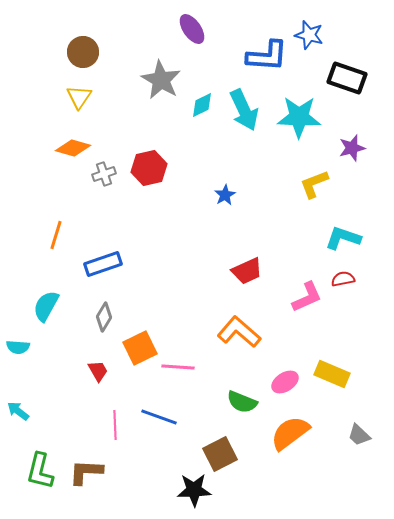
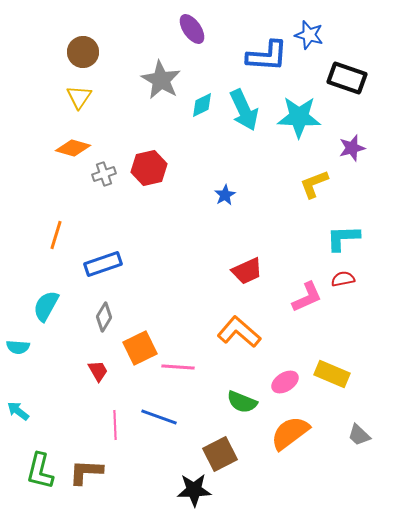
cyan L-shape at (343, 238): rotated 21 degrees counterclockwise
